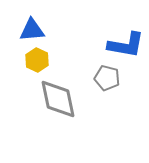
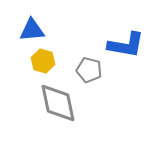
yellow hexagon: moved 6 px right, 1 px down; rotated 10 degrees counterclockwise
gray pentagon: moved 18 px left, 8 px up
gray diamond: moved 4 px down
